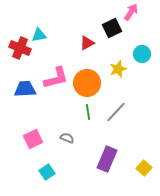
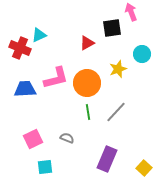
pink arrow: rotated 54 degrees counterclockwise
black square: rotated 18 degrees clockwise
cyan triangle: rotated 14 degrees counterclockwise
cyan square: moved 2 px left, 5 px up; rotated 28 degrees clockwise
